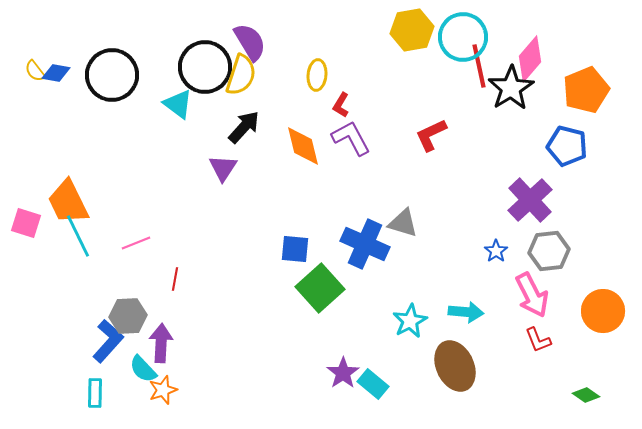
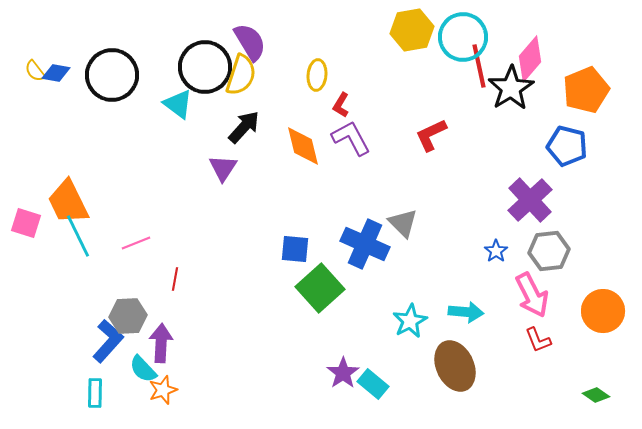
gray triangle at (403, 223): rotated 28 degrees clockwise
green diamond at (586, 395): moved 10 px right
